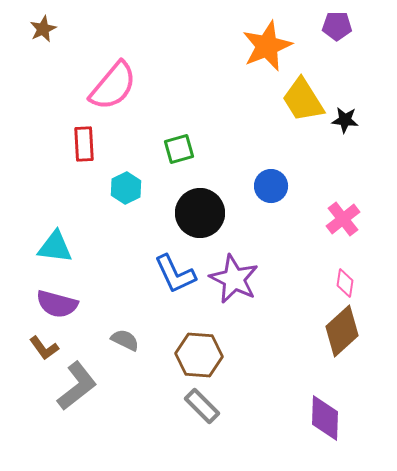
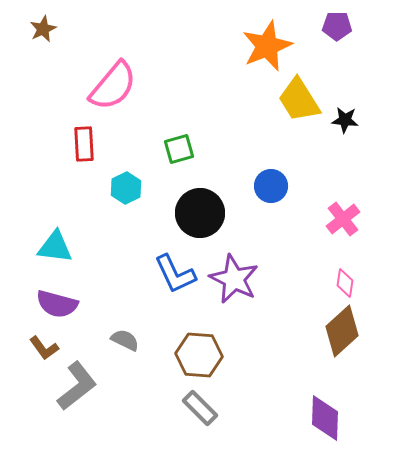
yellow trapezoid: moved 4 px left
gray rectangle: moved 2 px left, 2 px down
